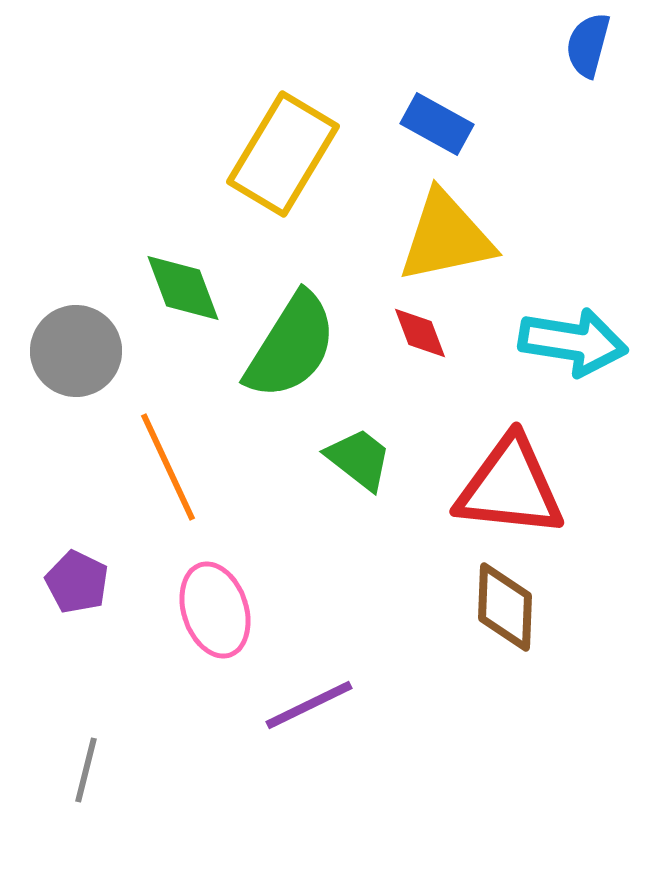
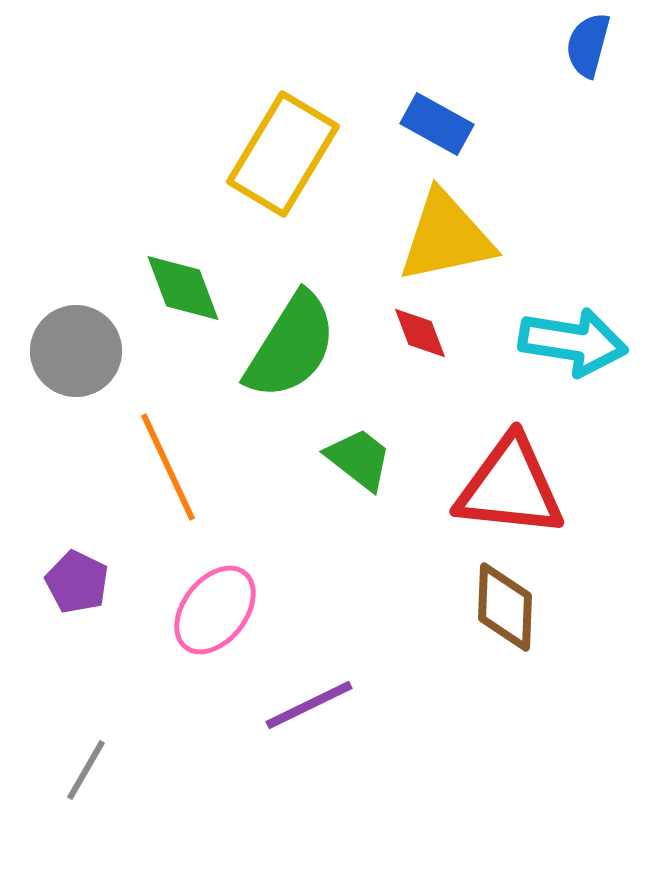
pink ellipse: rotated 56 degrees clockwise
gray line: rotated 16 degrees clockwise
